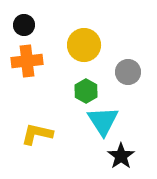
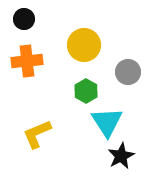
black circle: moved 6 px up
cyan triangle: moved 4 px right, 1 px down
yellow L-shape: rotated 36 degrees counterclockwise
black star: rotated 8 degrees clockwise
